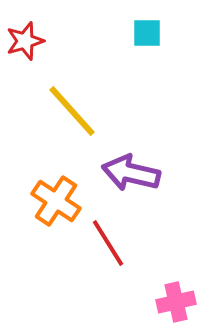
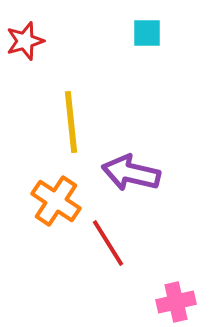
yellow line: moved 1 px left, 11 px down; rotated 36 degrees clockwise
